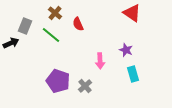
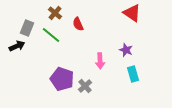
gray rectangle: moved 2 px right, 2 px down
black arrow: moved 6 px right, 3 px down
purple pentagon: moved 4 px right, 2 px up
